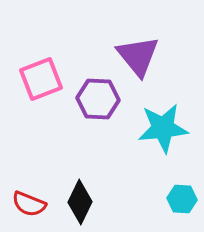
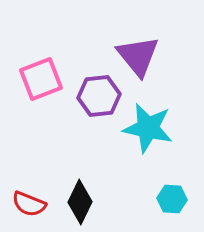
purple hexagon: moved 1 px right, 3 px up; rotated 9 degrees counterclockwise
cyan star: moved 15 px left; rotated 18 degrees clockwise
cyan hexagon: moved 10 px left
